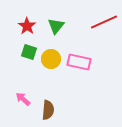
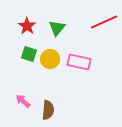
green triangle: moved 1 px right, 2 px down
green square: moved 2 px down
yellow circle: moved 1 px left
pink arrow: moved 2 px down
